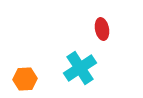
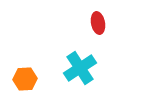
red ellipse: moved 4 px left, 6 px up
